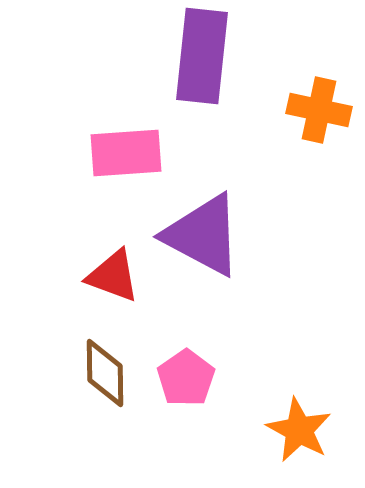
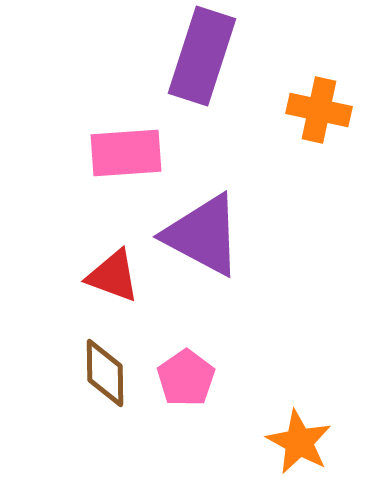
purple rectangle: rotated 12 degrees clockwise
orange star: moved 12 px down
